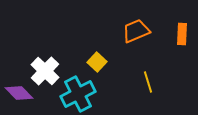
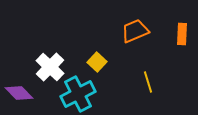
orange trapezoid: moved 1 px left
white cross: moved 5 px right, 4 px up
